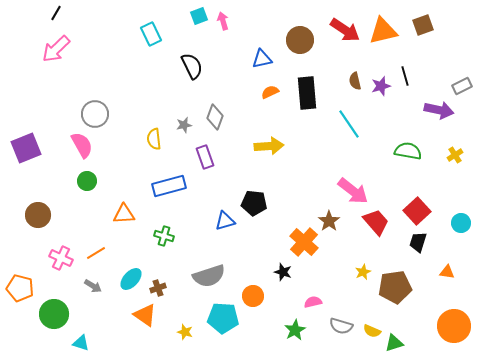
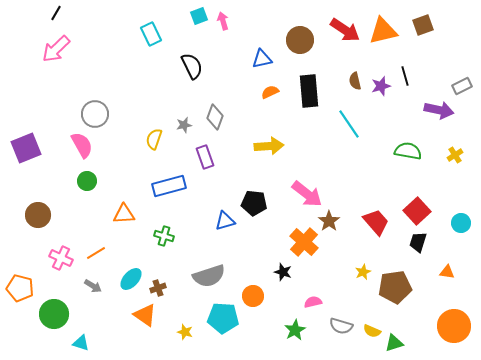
black rectangle at (307, 93): moved 2 px right, 2 px up
yellow semicircle at (154, 139): rotated 25 degrees clockwise
pink arrow at (353, 191): moved 46 px left, 3 px down
